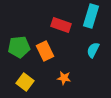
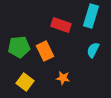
orange star: moved 1 px left
